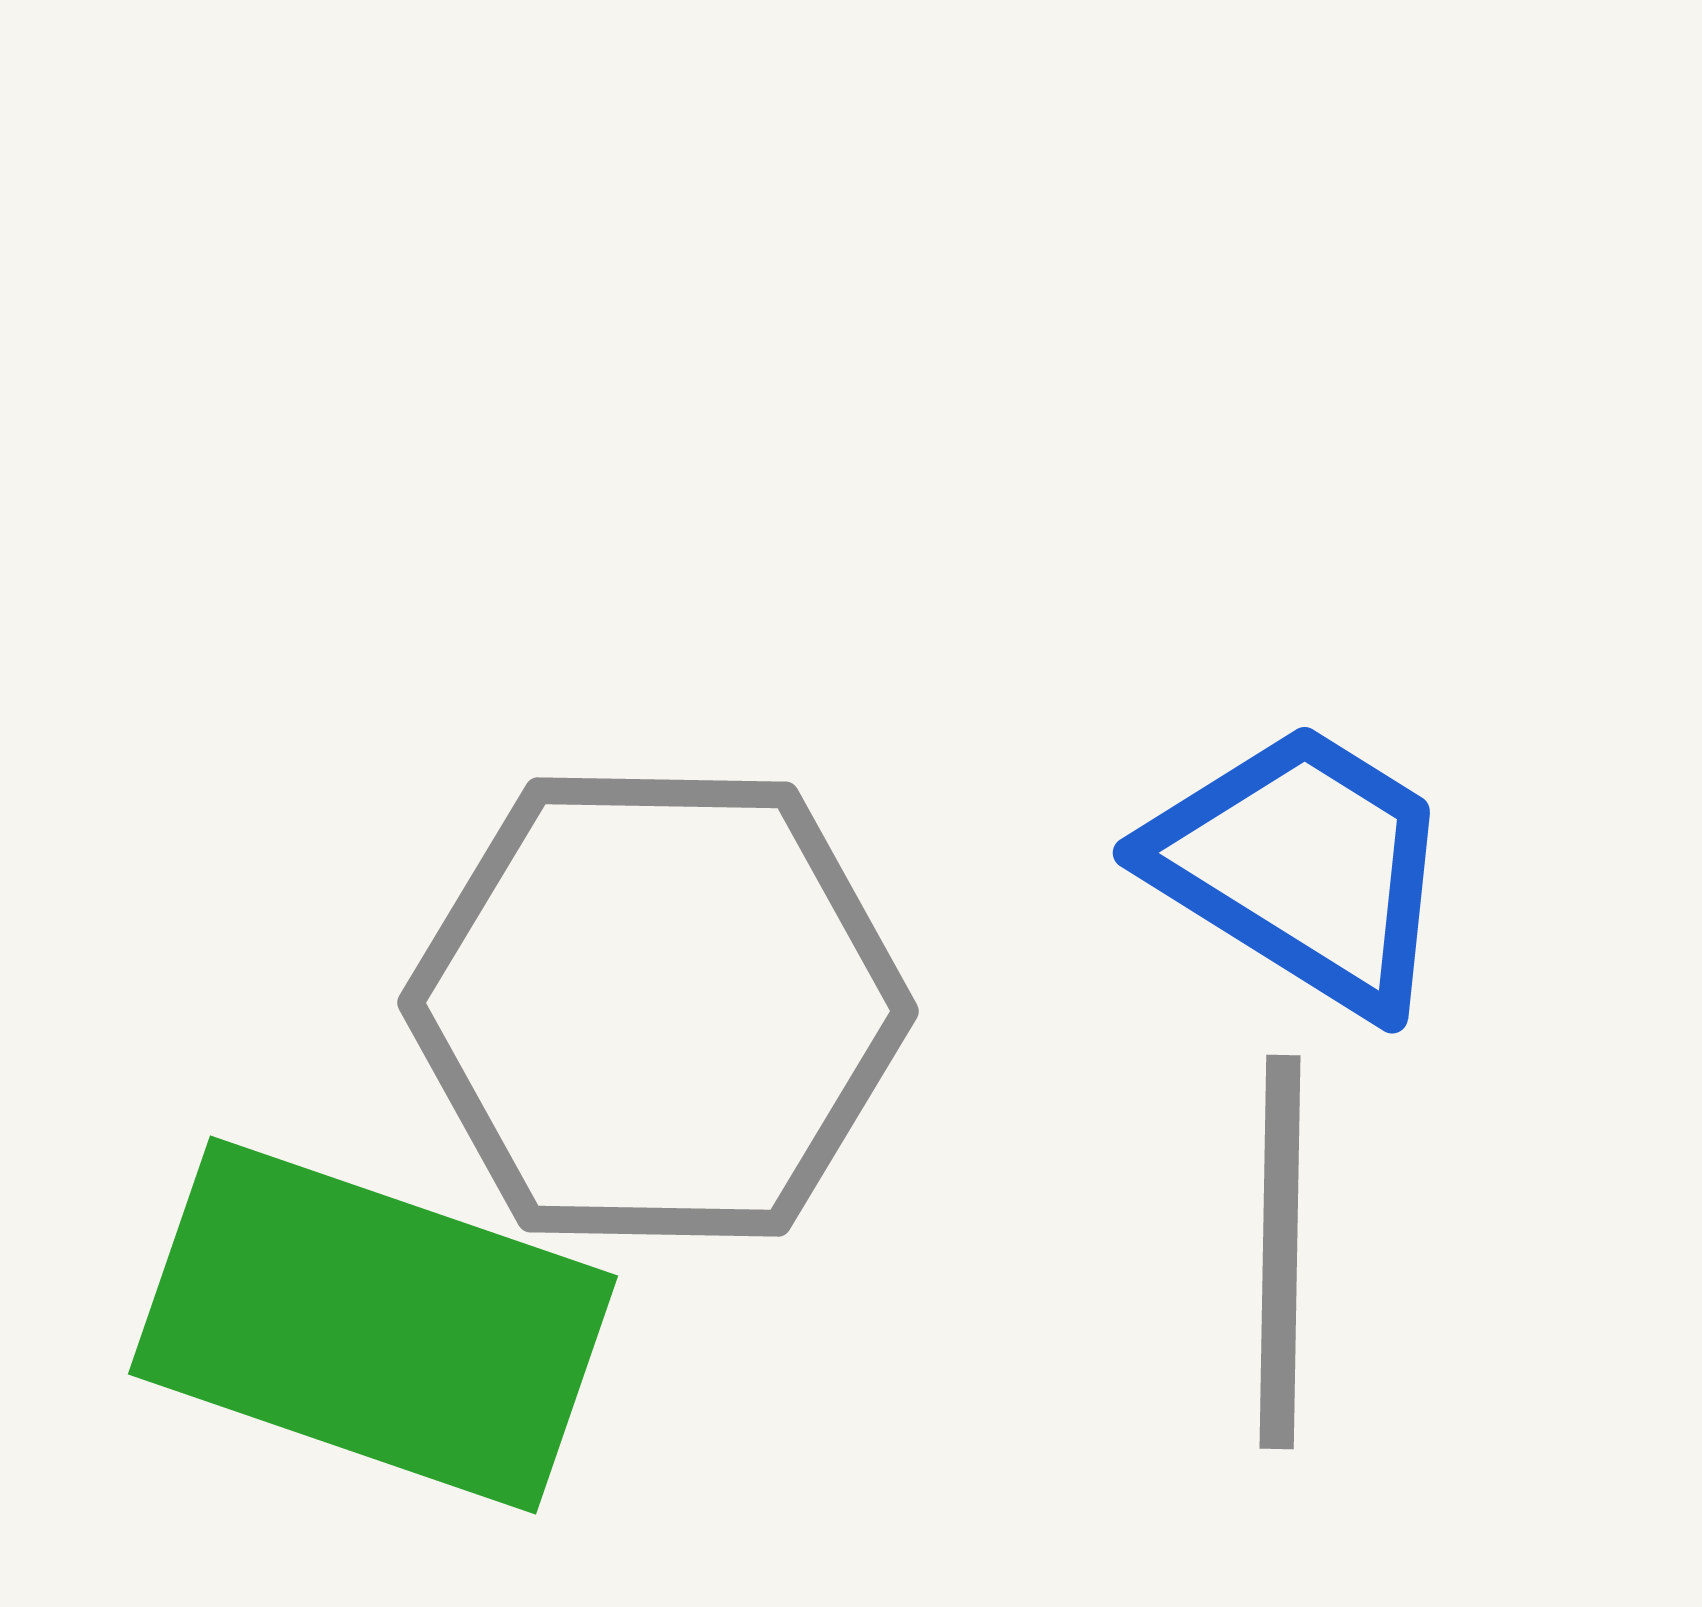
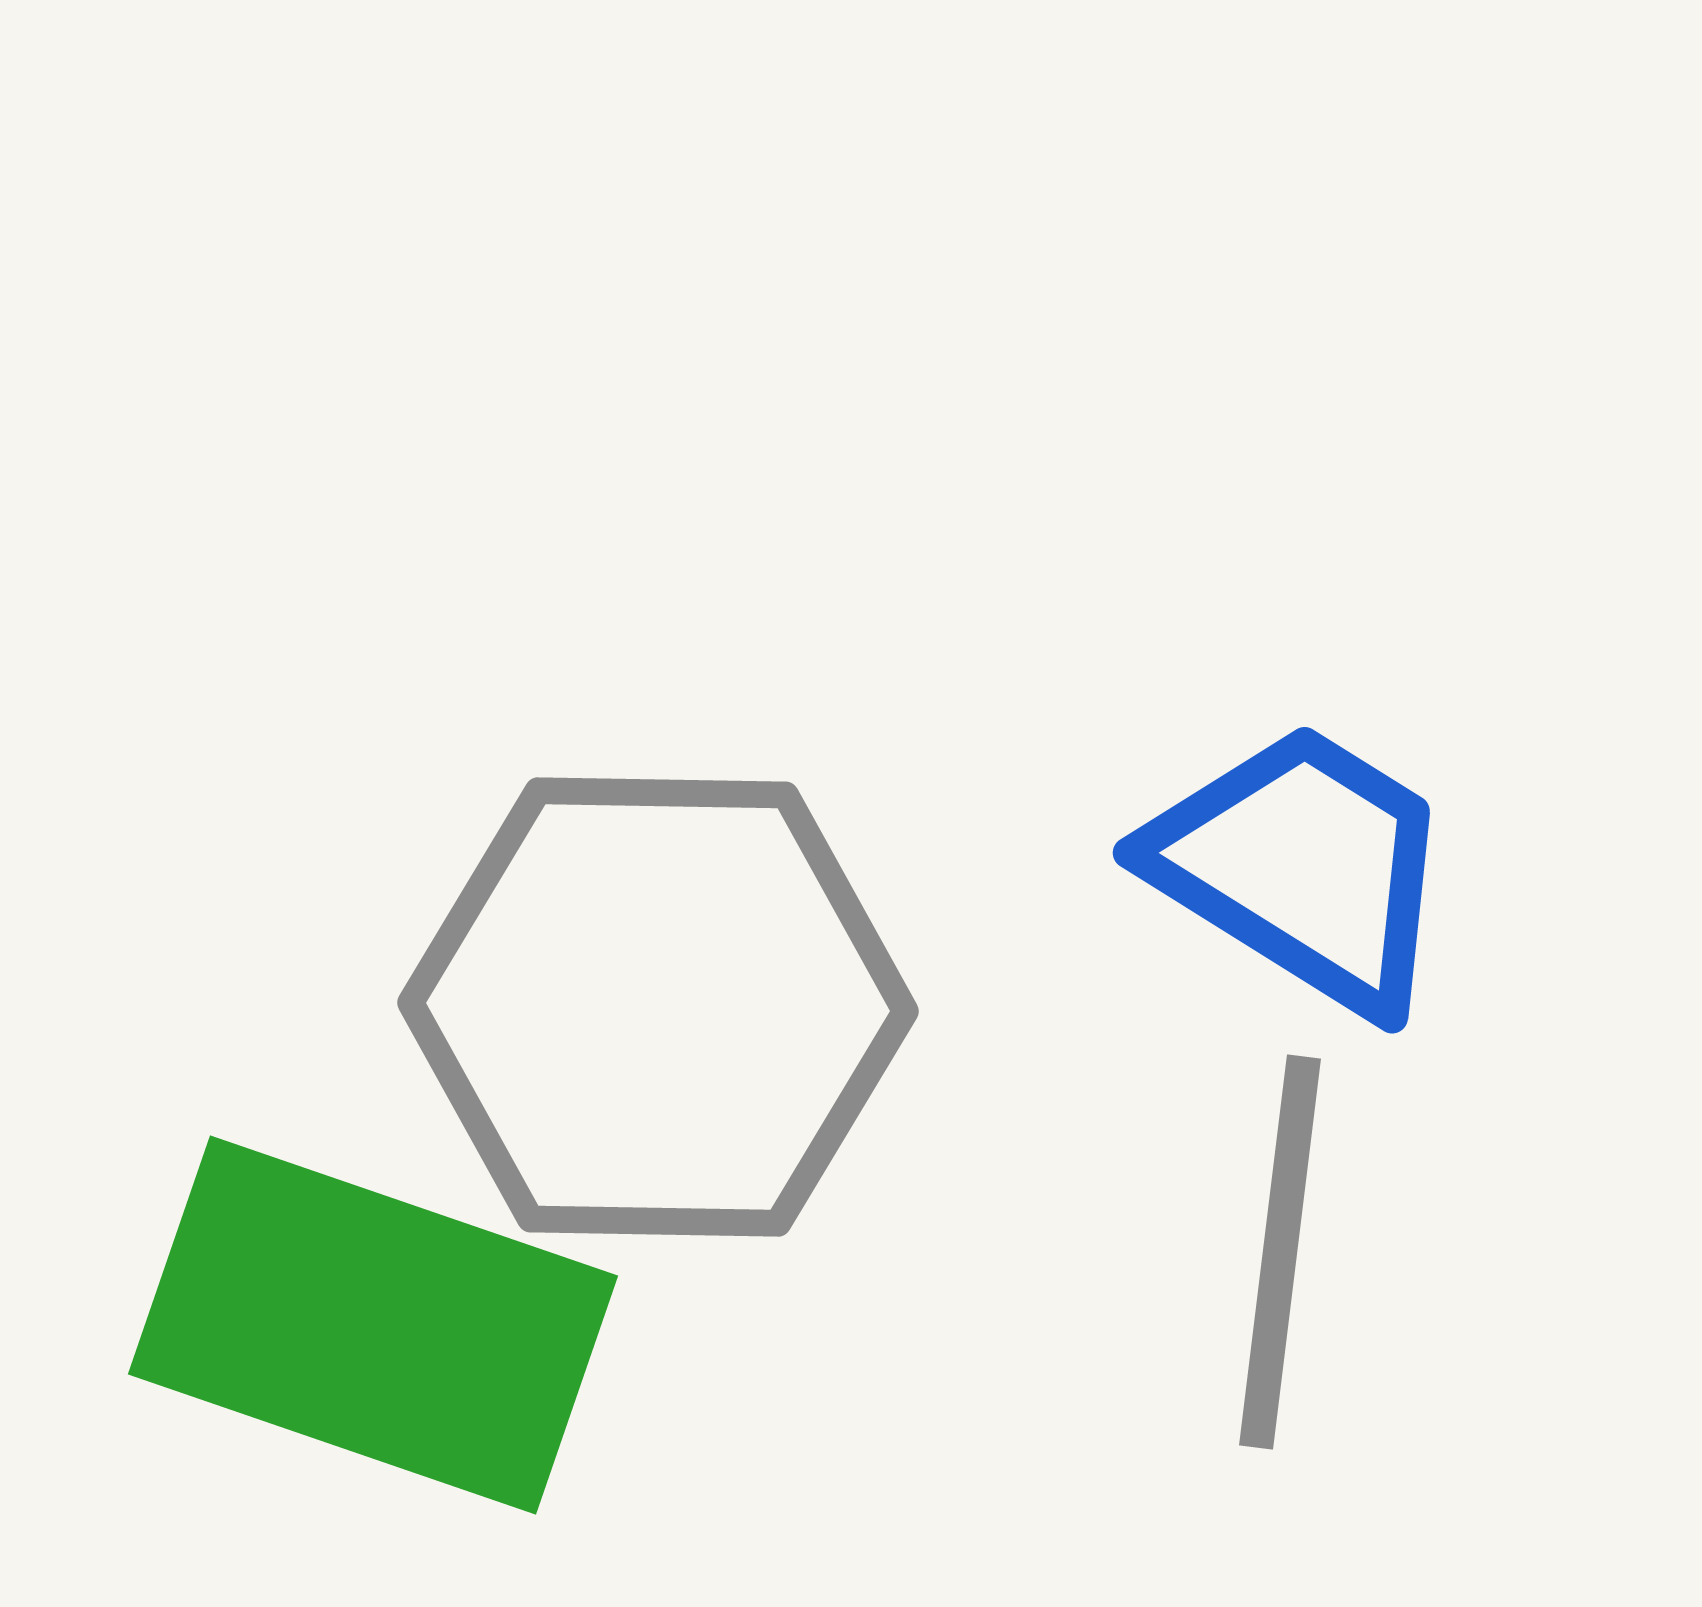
gray line: rotated 6 degrees clockwise
